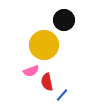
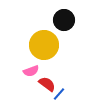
red semicircle: moved 2 px down; rotated 138 degrees clockwise
blue line: moved 3 px left, 1 px up
